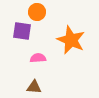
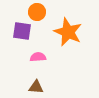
orange star: moved 3 px left, 8 px up
pink semicircle: moved 1 px up
brown triangle: moved 2 px right
